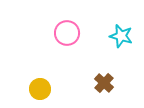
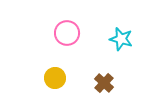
cyan star: moved 3 px down
yellow circle: moved 15 px right, 11 px up
